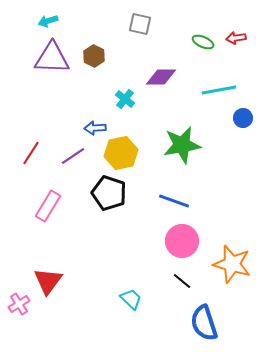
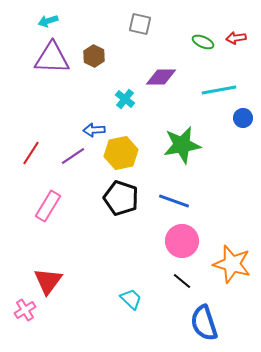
blue arrow: moved 1 px left, 2 px down
black pentagon: moved 12 px right, 5 px down
pink cross: moved 6 px right, 6 px down
